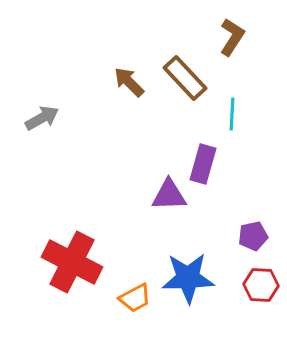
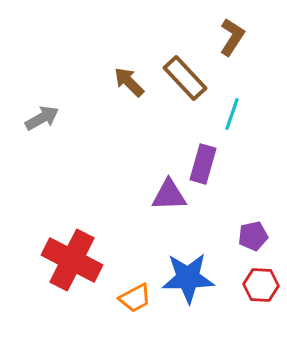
cyan line: rotated 16 degrees clockwise
red cross: moved 2 px up
